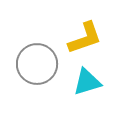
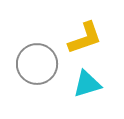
cyan triangle: moved 2 px down
